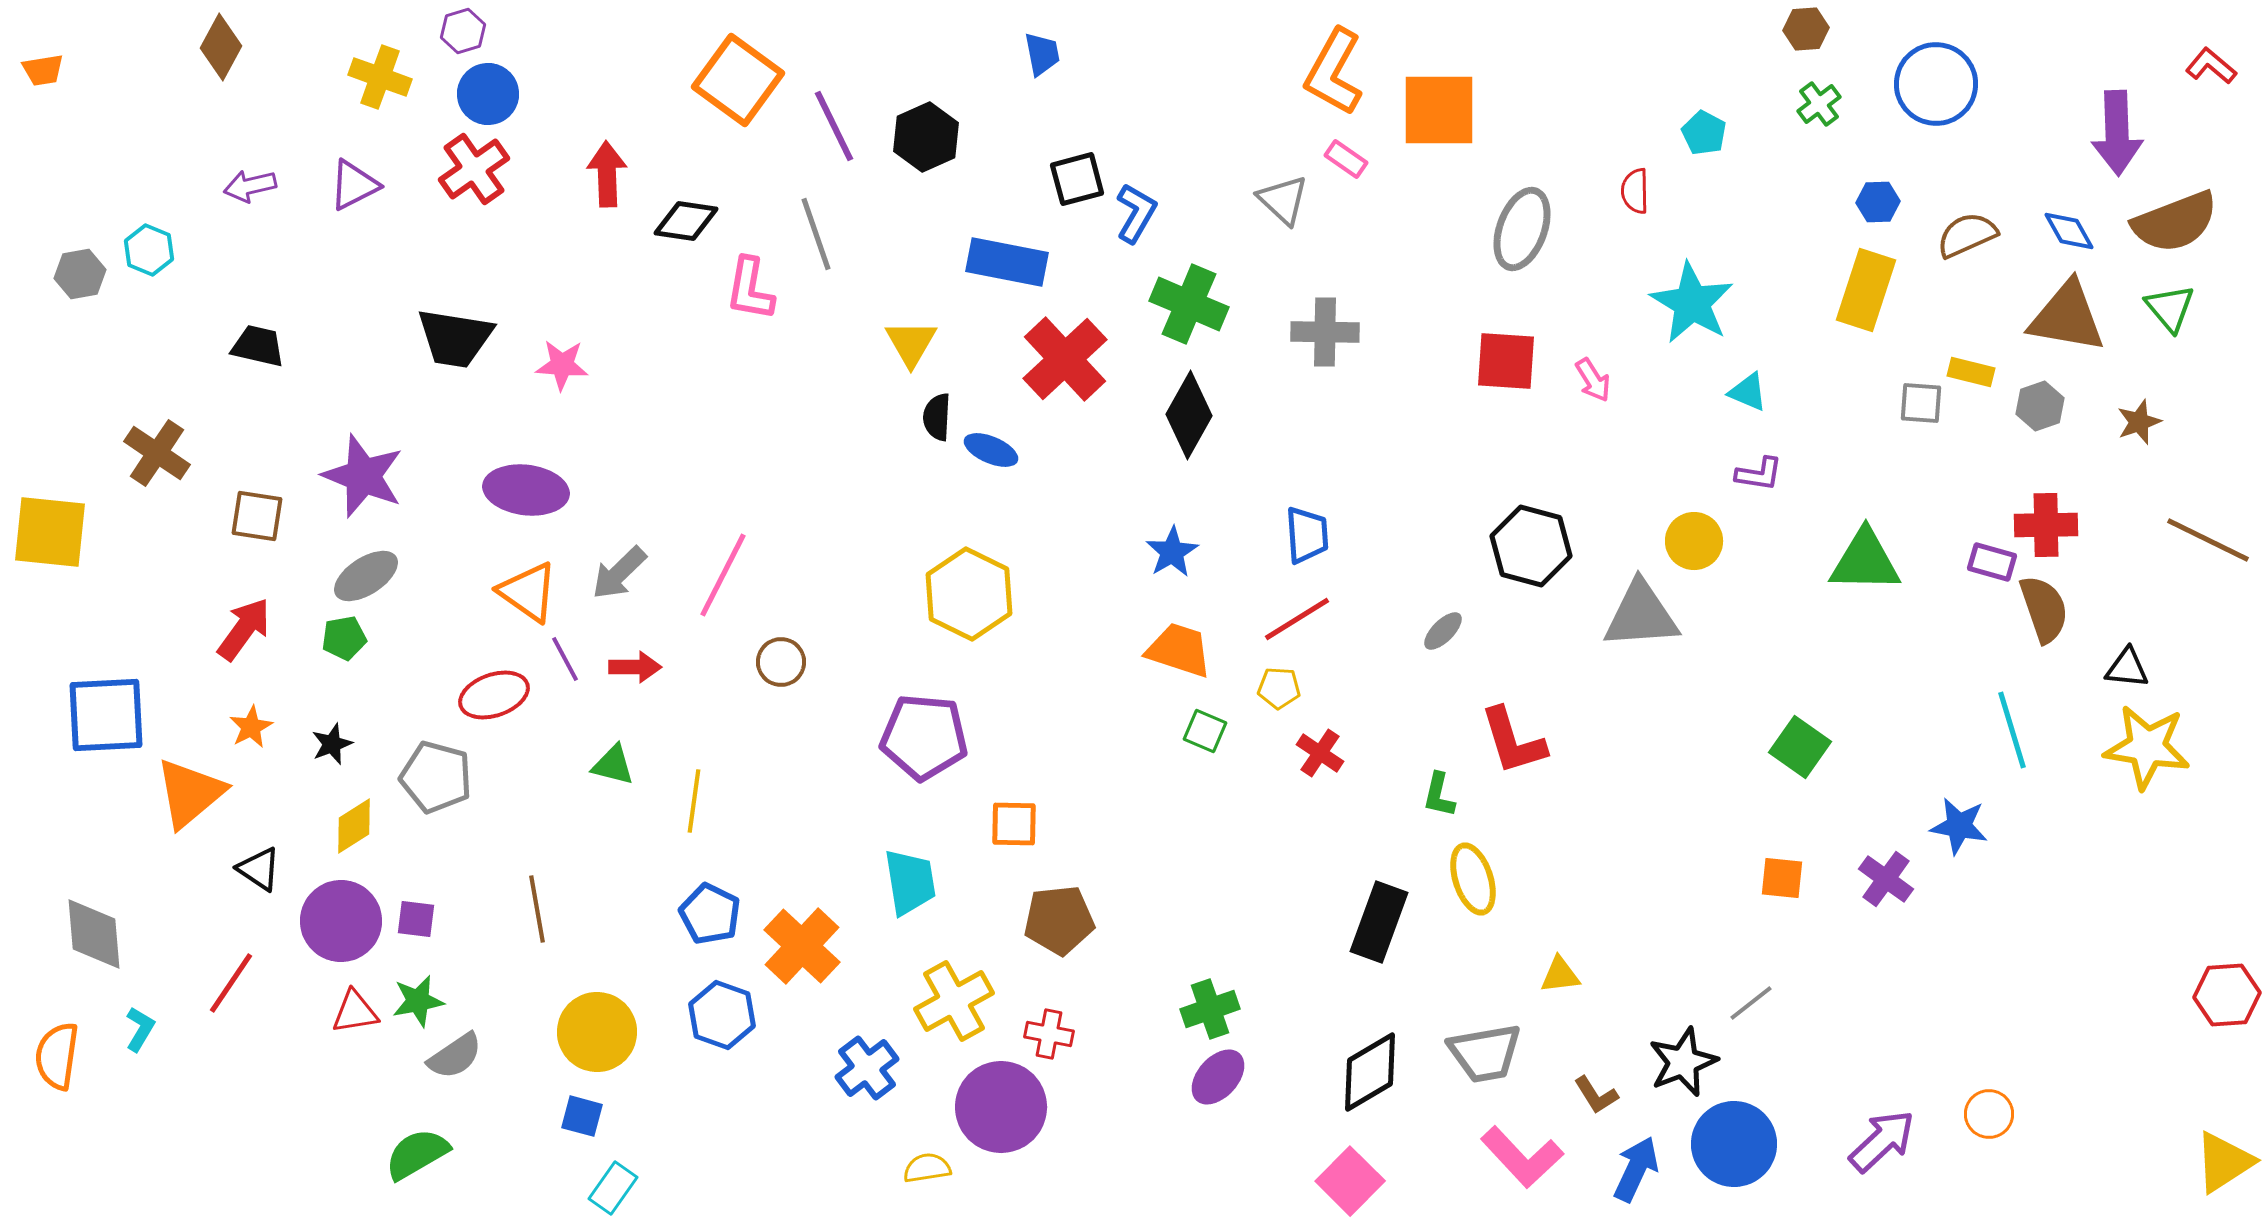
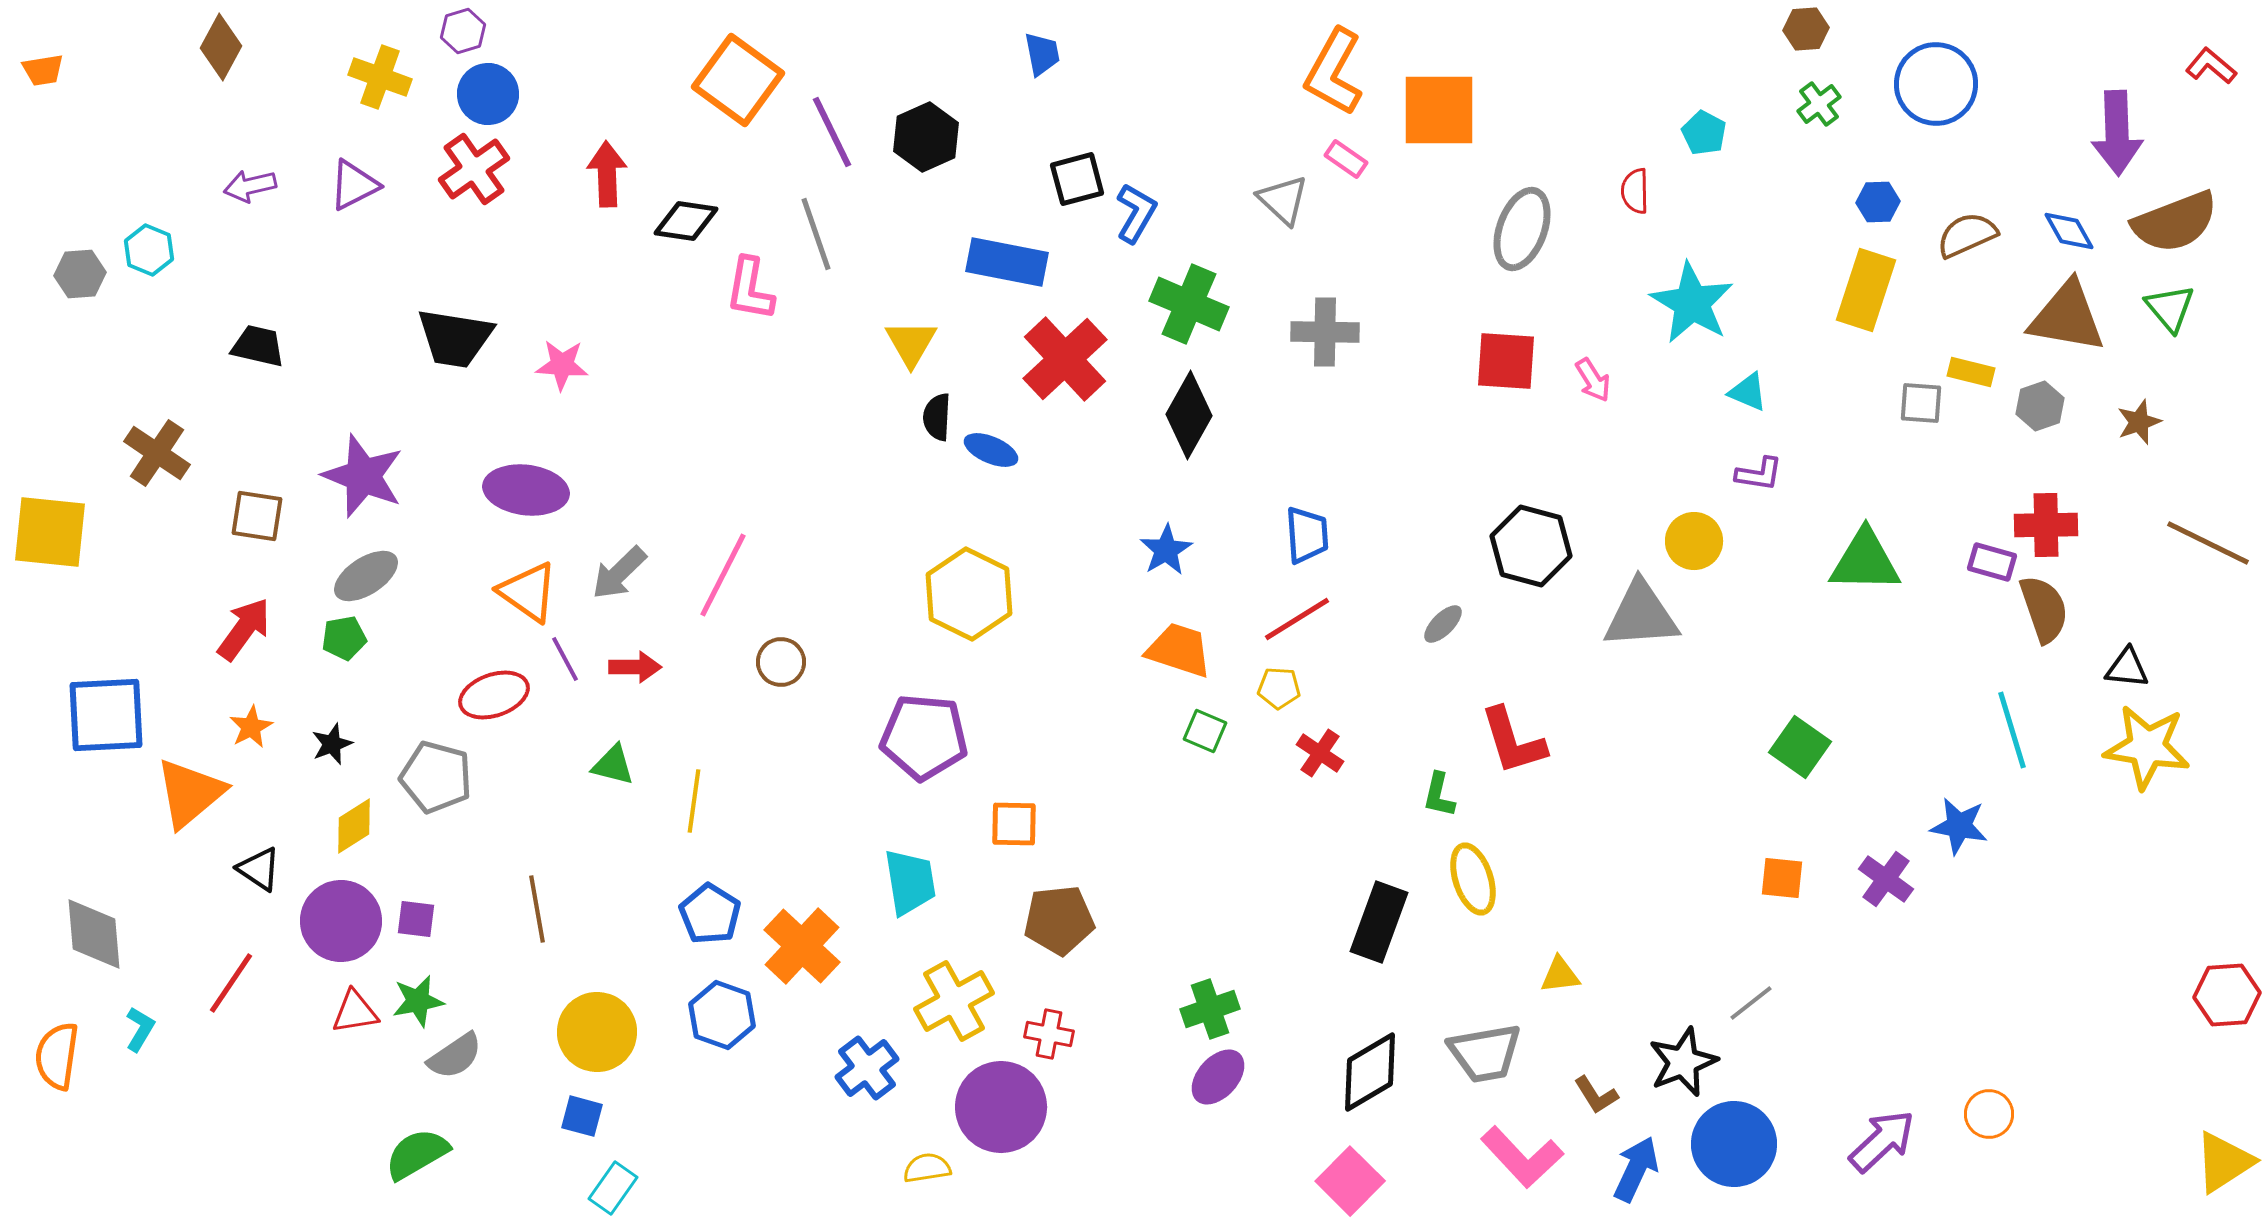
purple line at (834, 126): moved 2 px left, 6 px down
gray hexagon at (80, 274): rotated 6 degrees clockwise
brown line at (2208, 540): moved 3 px down
blue star at (1172, 552): moved 6 px left, 2 px up
gray ellipse at (1443, 631): moved 7 px up
blue pentagon at (710, 914): rotated 6 degrees clockwise
